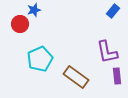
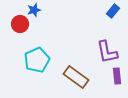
cyan pentagon: moved 3 px left, 1 px down
